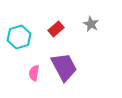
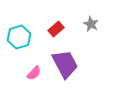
purple trapezoid: moved 1 px right, 3 px up
pink semicircle: rotated 147 degrees counterclockwise
